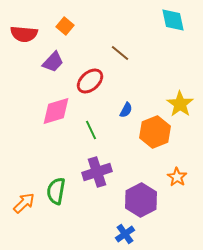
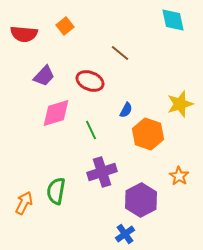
orange square: rotated 12 degrees clockwise
purple trapezoid: moved 9 px left, 14 px down
red ellipse: rotated 64 degrees clockwise
yellow star: rotated 20 degrees clockwise
pink diamond: moved 2 px down
orange hexagon: moved 7 px left, 2 px down; rotated 20 degrees counterclockwise
purple cross: moved 5 px right
orange star: moved 2 px right, 1 px up
orange arrow: rotated 20 degrees counterclockwise
